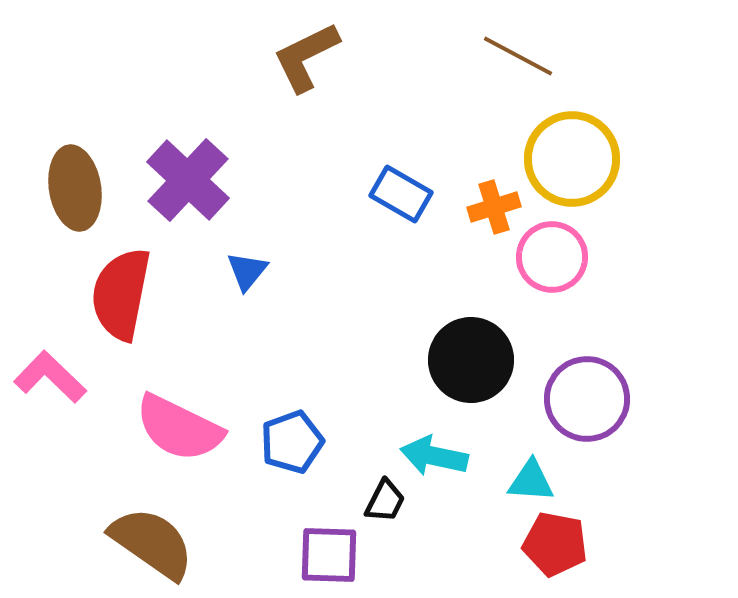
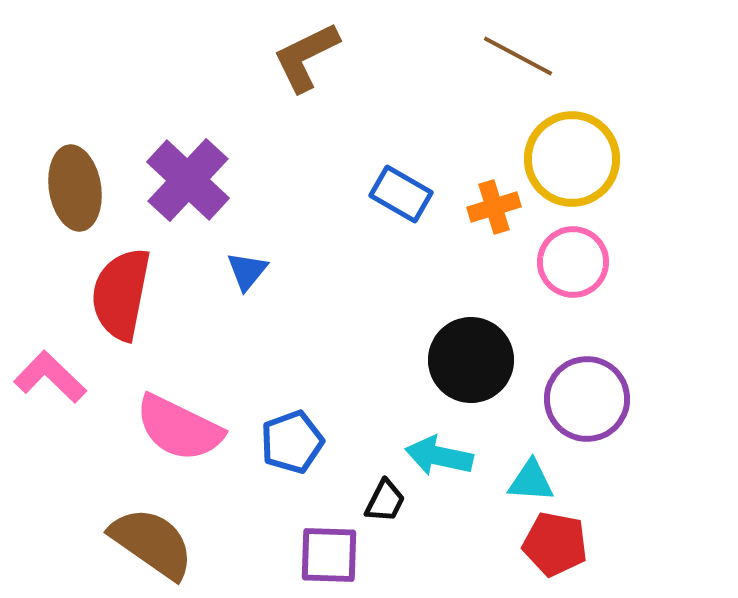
pink circle: moved 21 px right, 5 px down
cyan arrow: moved 5 px right
